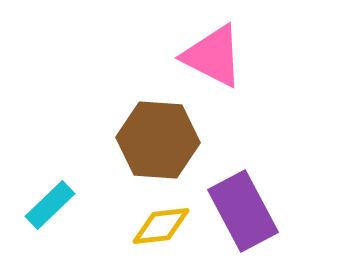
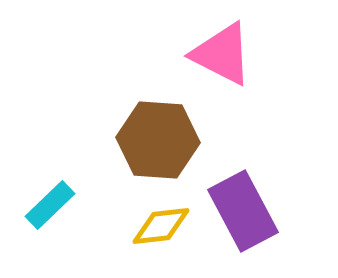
pink triangle: moved 9 px right, 2 px up
